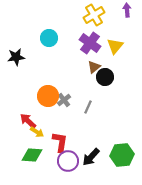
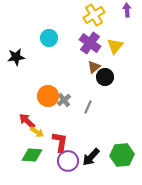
red arrow: moved 1 px left
